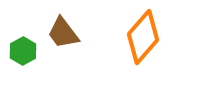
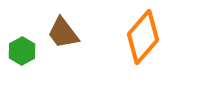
green hexagon: moved 1 px left
